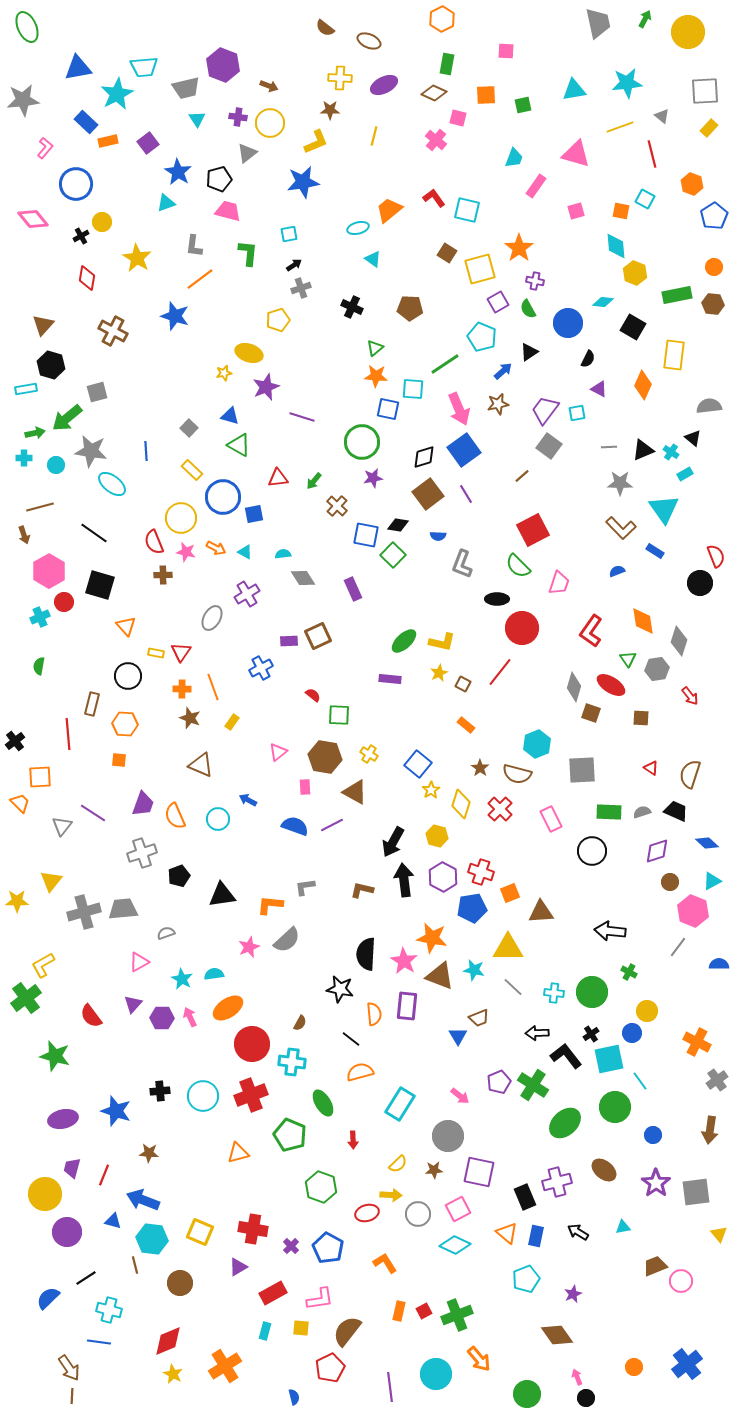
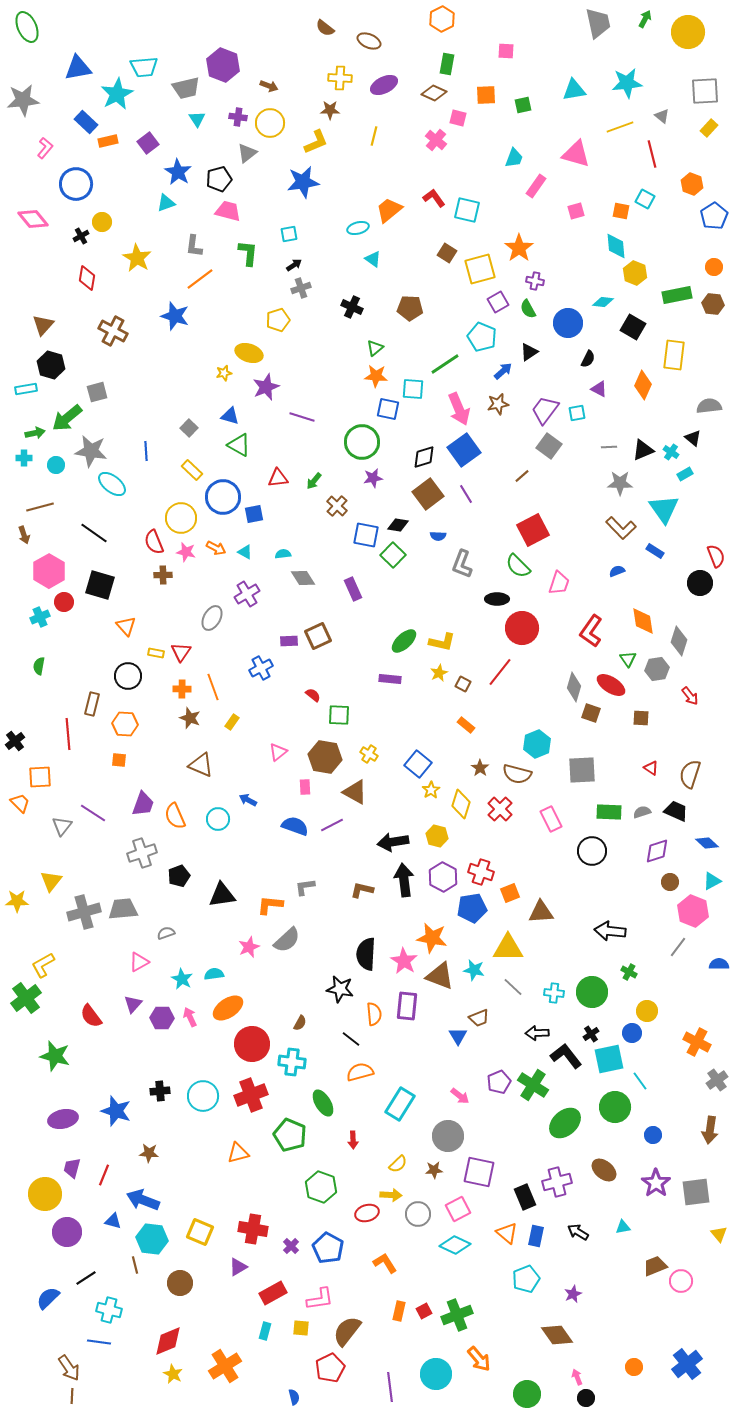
black arrow at (393, 842): rotated 52 degrees clockwise
